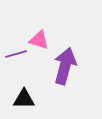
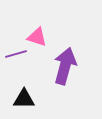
pink triangle: moved 2 px left, 3 px up
